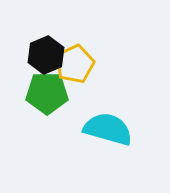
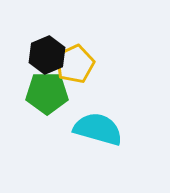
black hexagon: moved 1 px right
cyan semicircle: moved 10 px left
